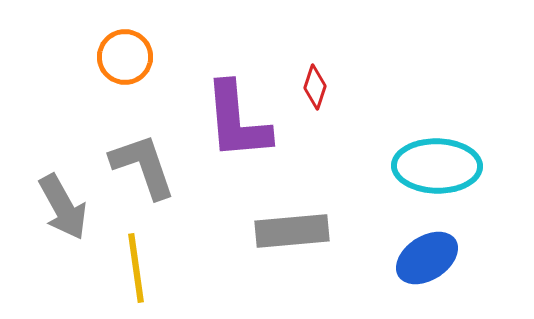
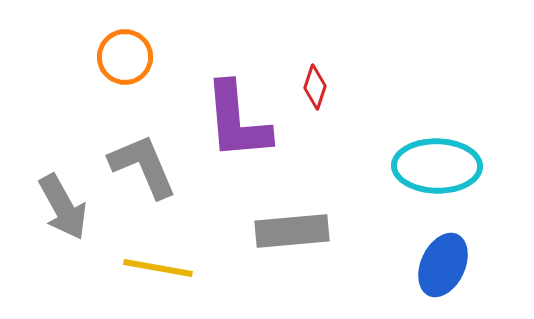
gray L-shape: rotated 4 degrees counterclockwise
blue ellipse: moved 16 px right, 7 px down; rotated 32 degrees counterclockwise
yellow line: moved 22 px right; rotated 72 degrees counterclockwise
